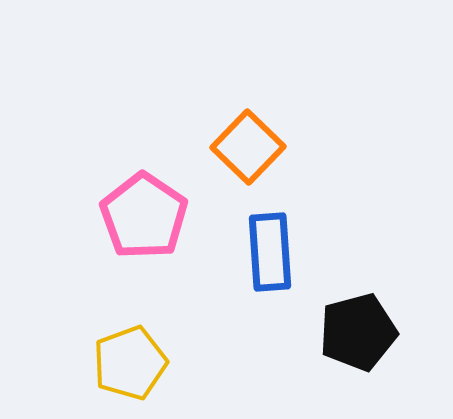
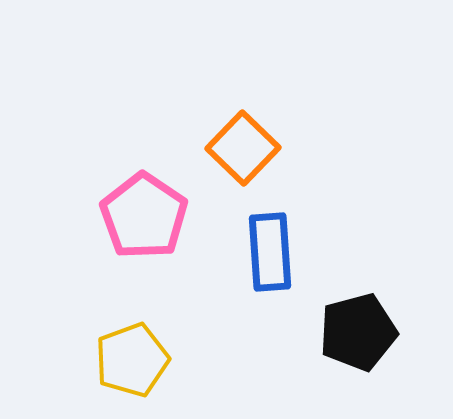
orange square: moved 5 px left, 1 px down
yellow pentagon: moved 2 px right, 3 px up
